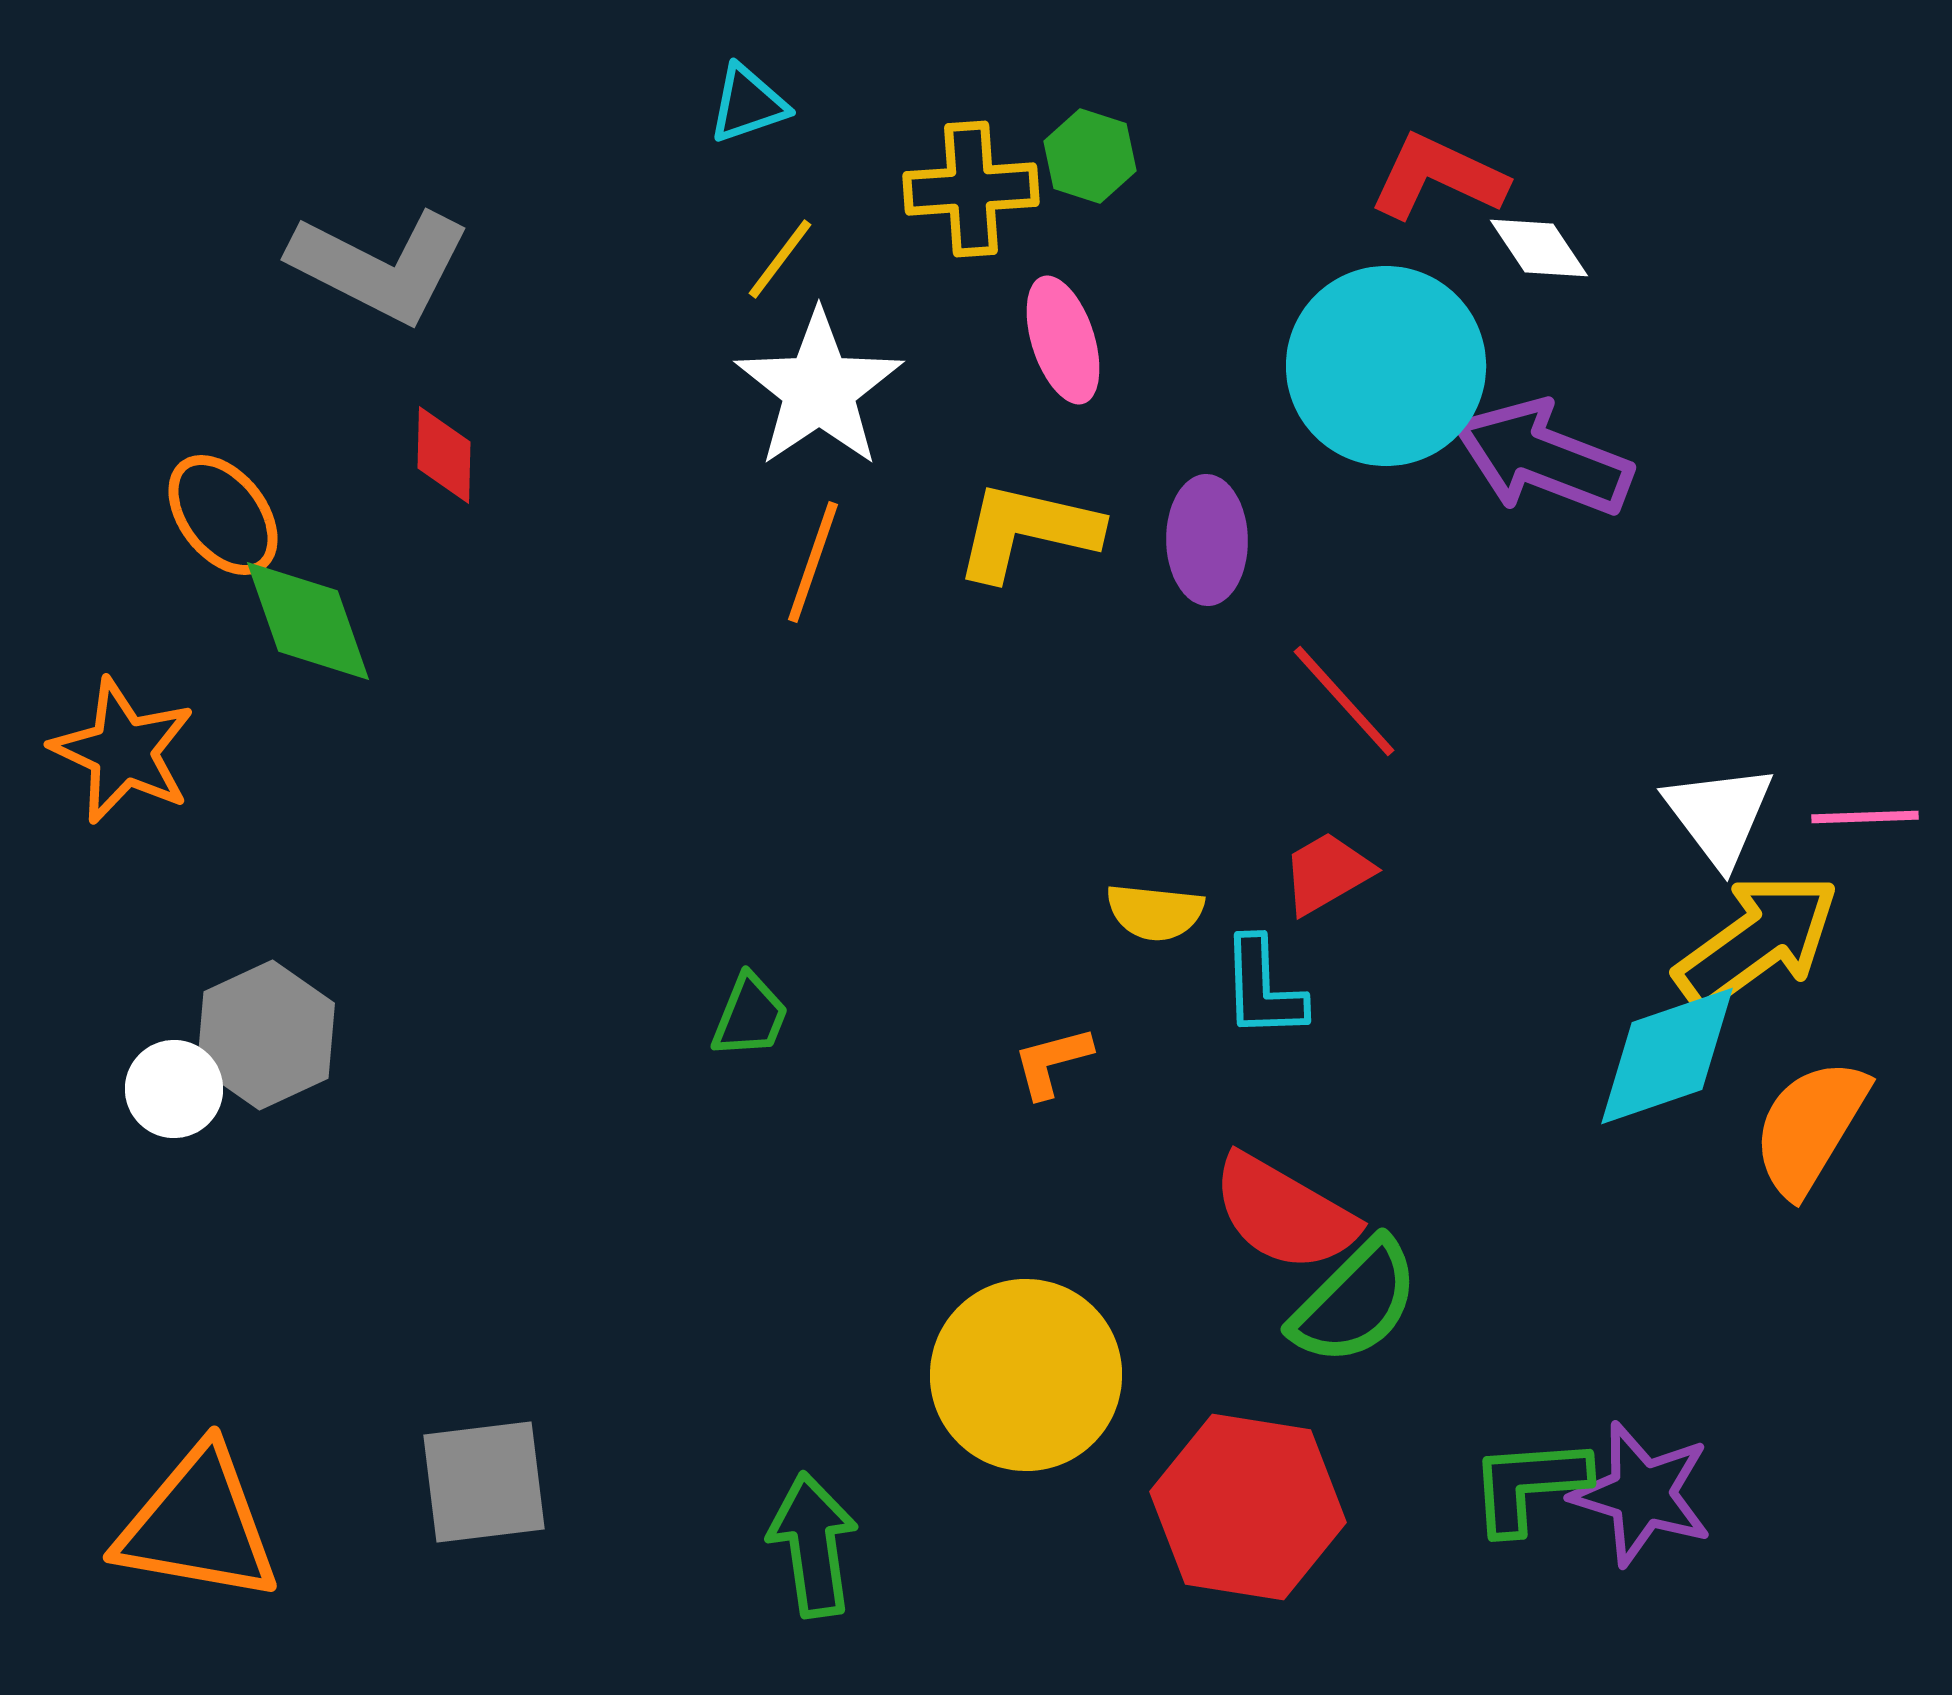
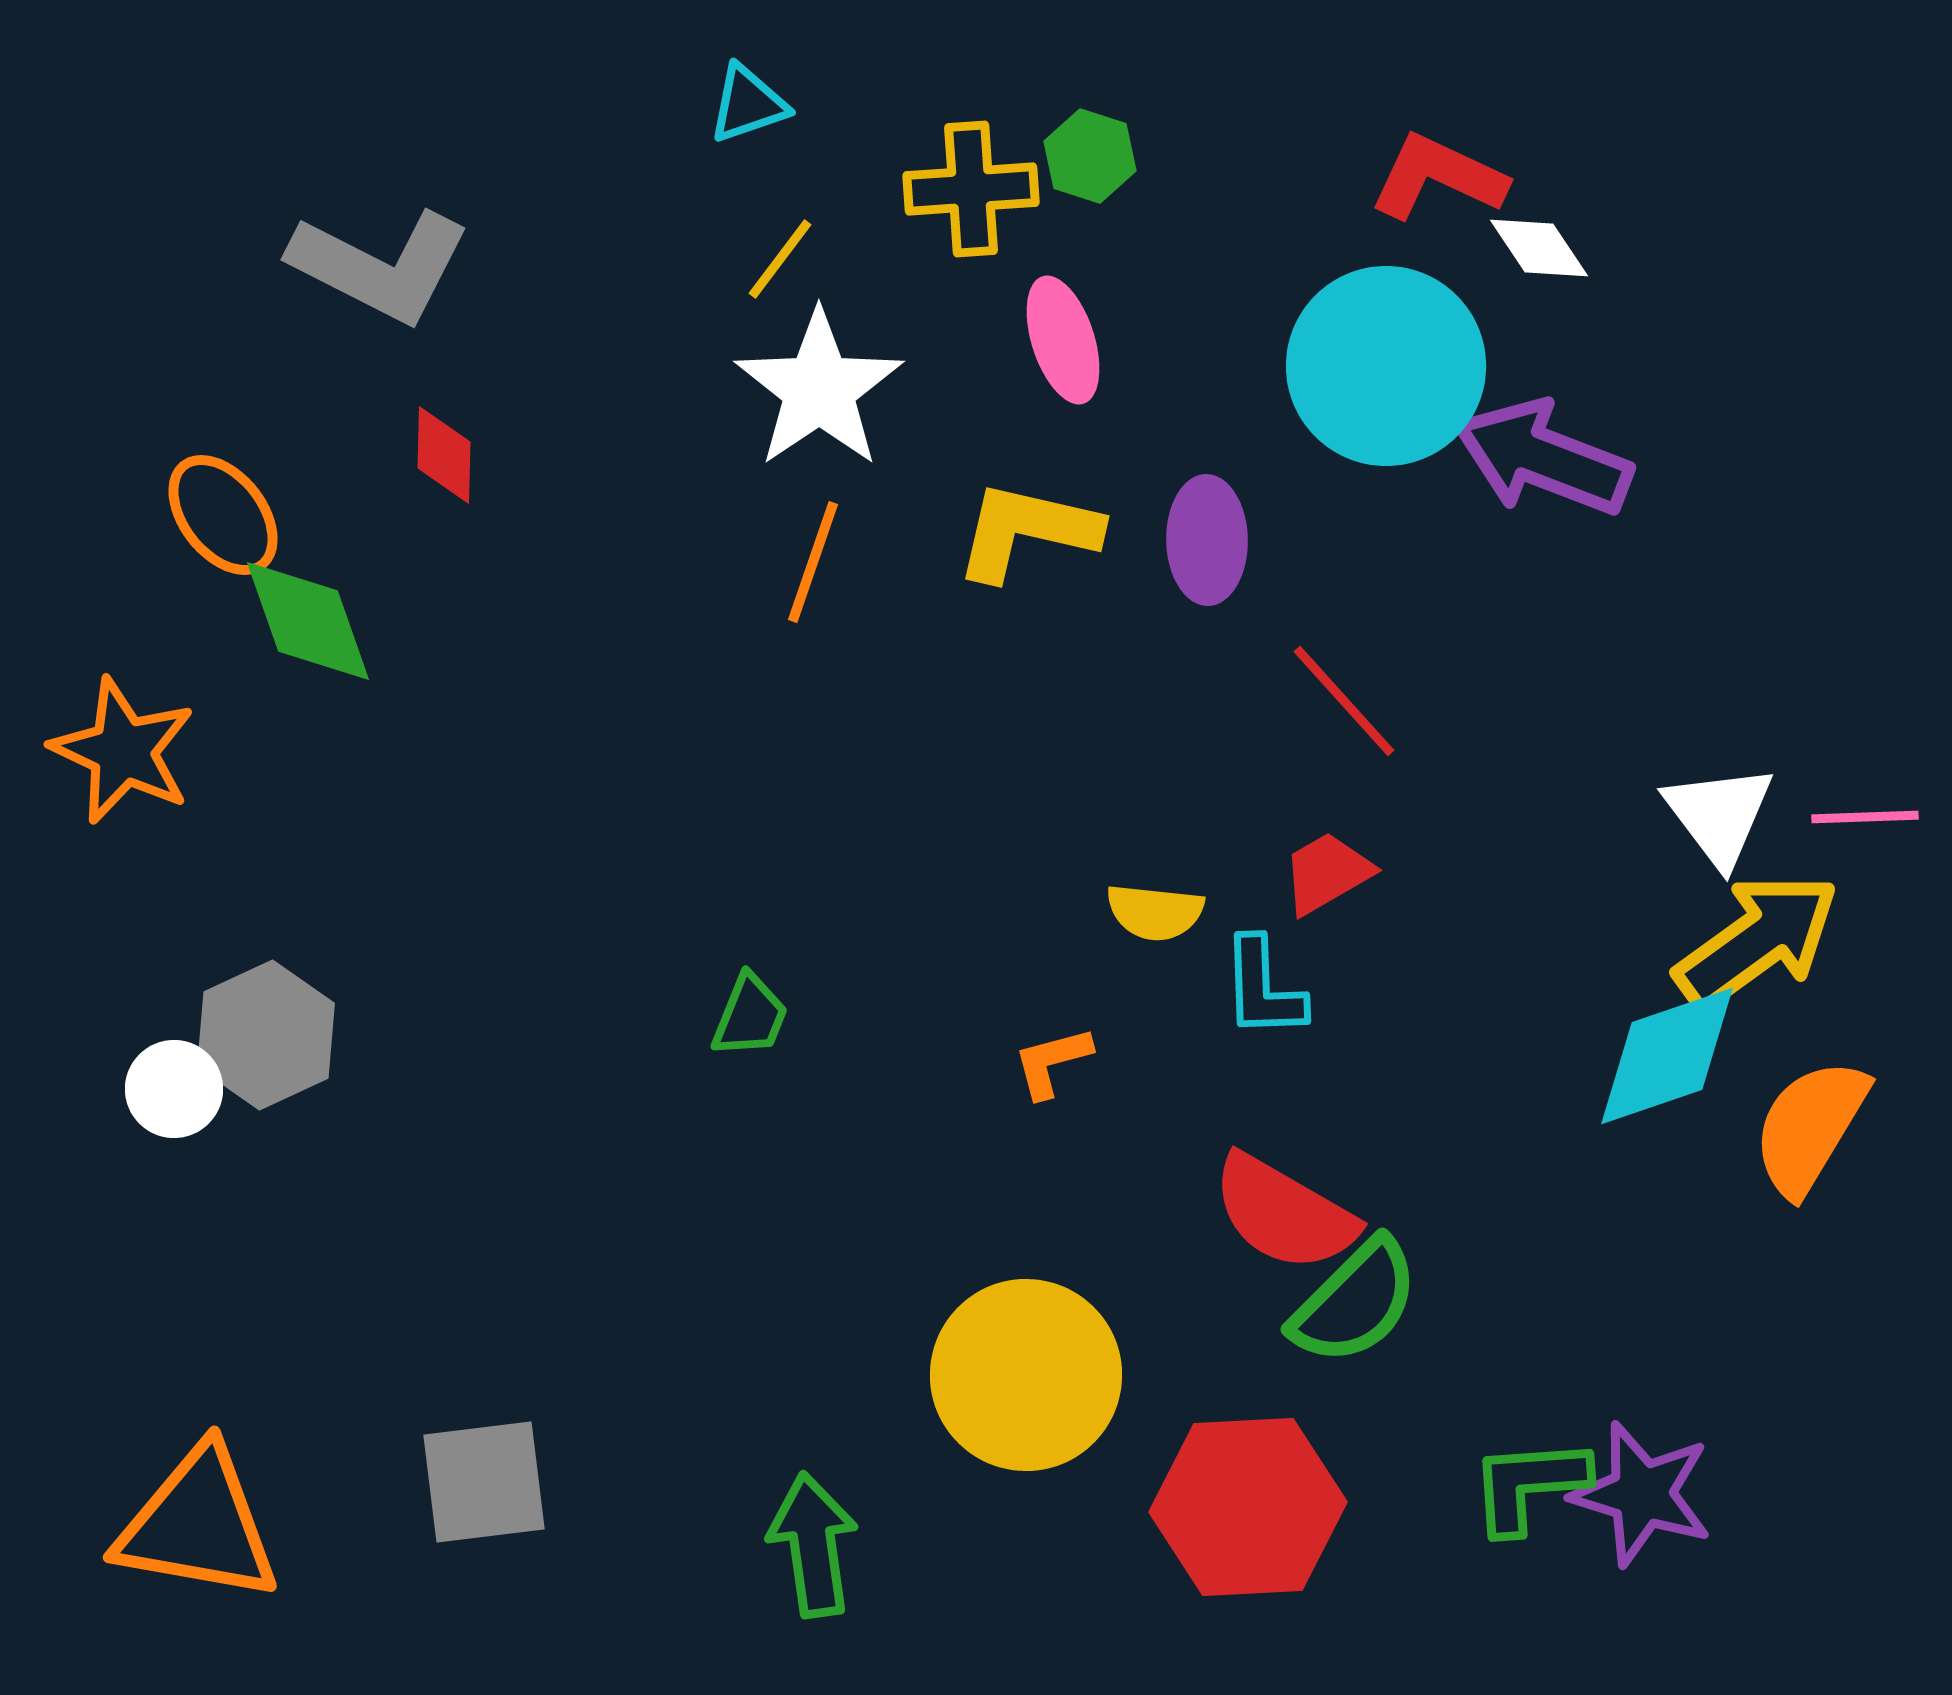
red hexagon: rotated 12 degrees counterclockwise
